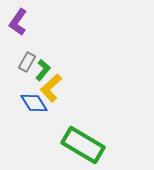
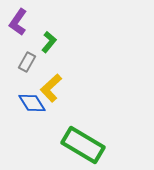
green L-shape: moved 6 px right, 28 px up
blue diamond: moved 2 px left
